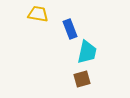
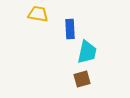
blue rectangle: rotated 18 degrees clockwise
